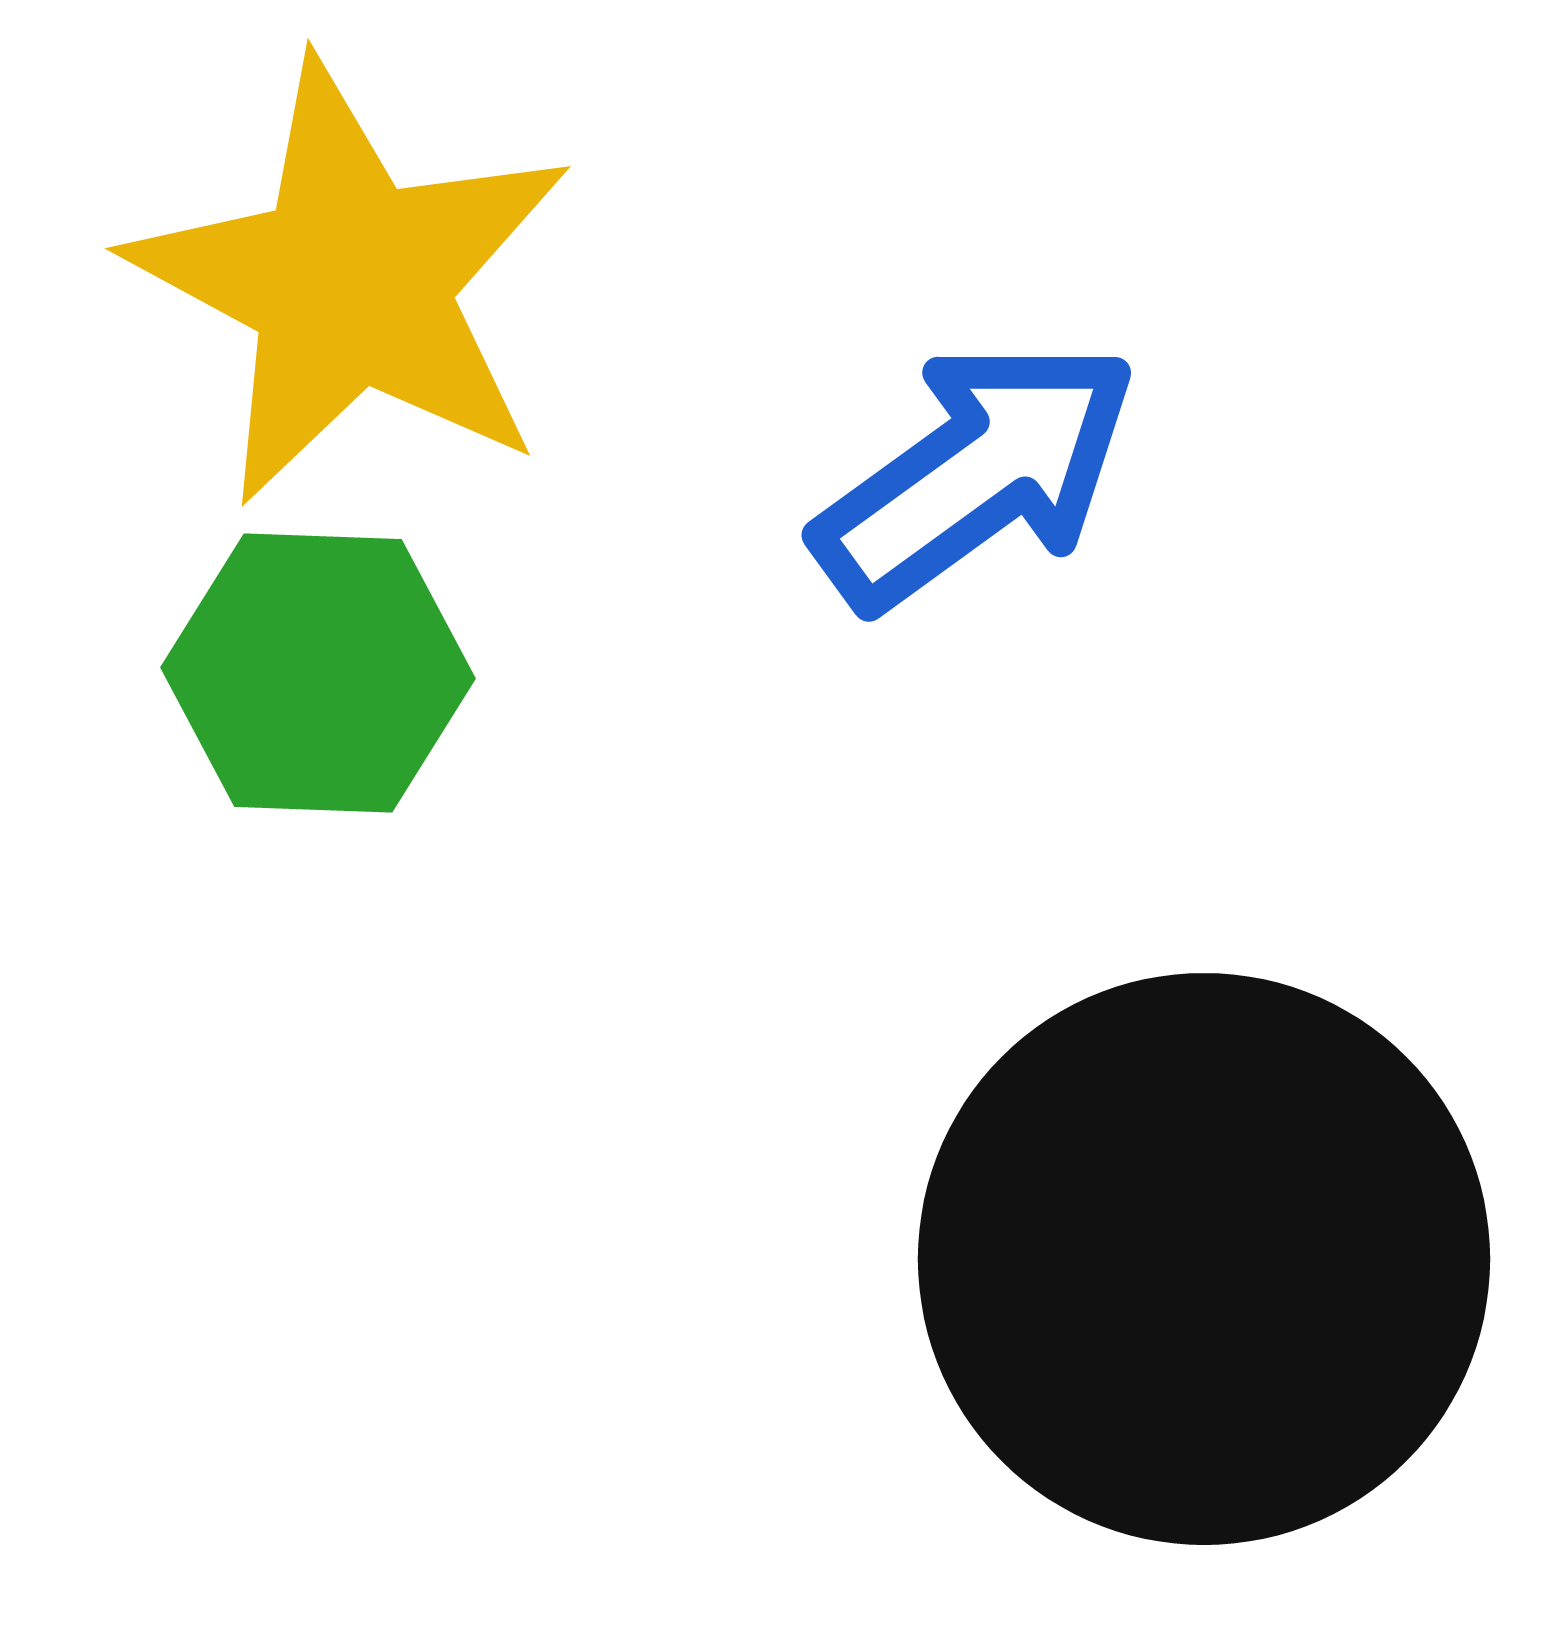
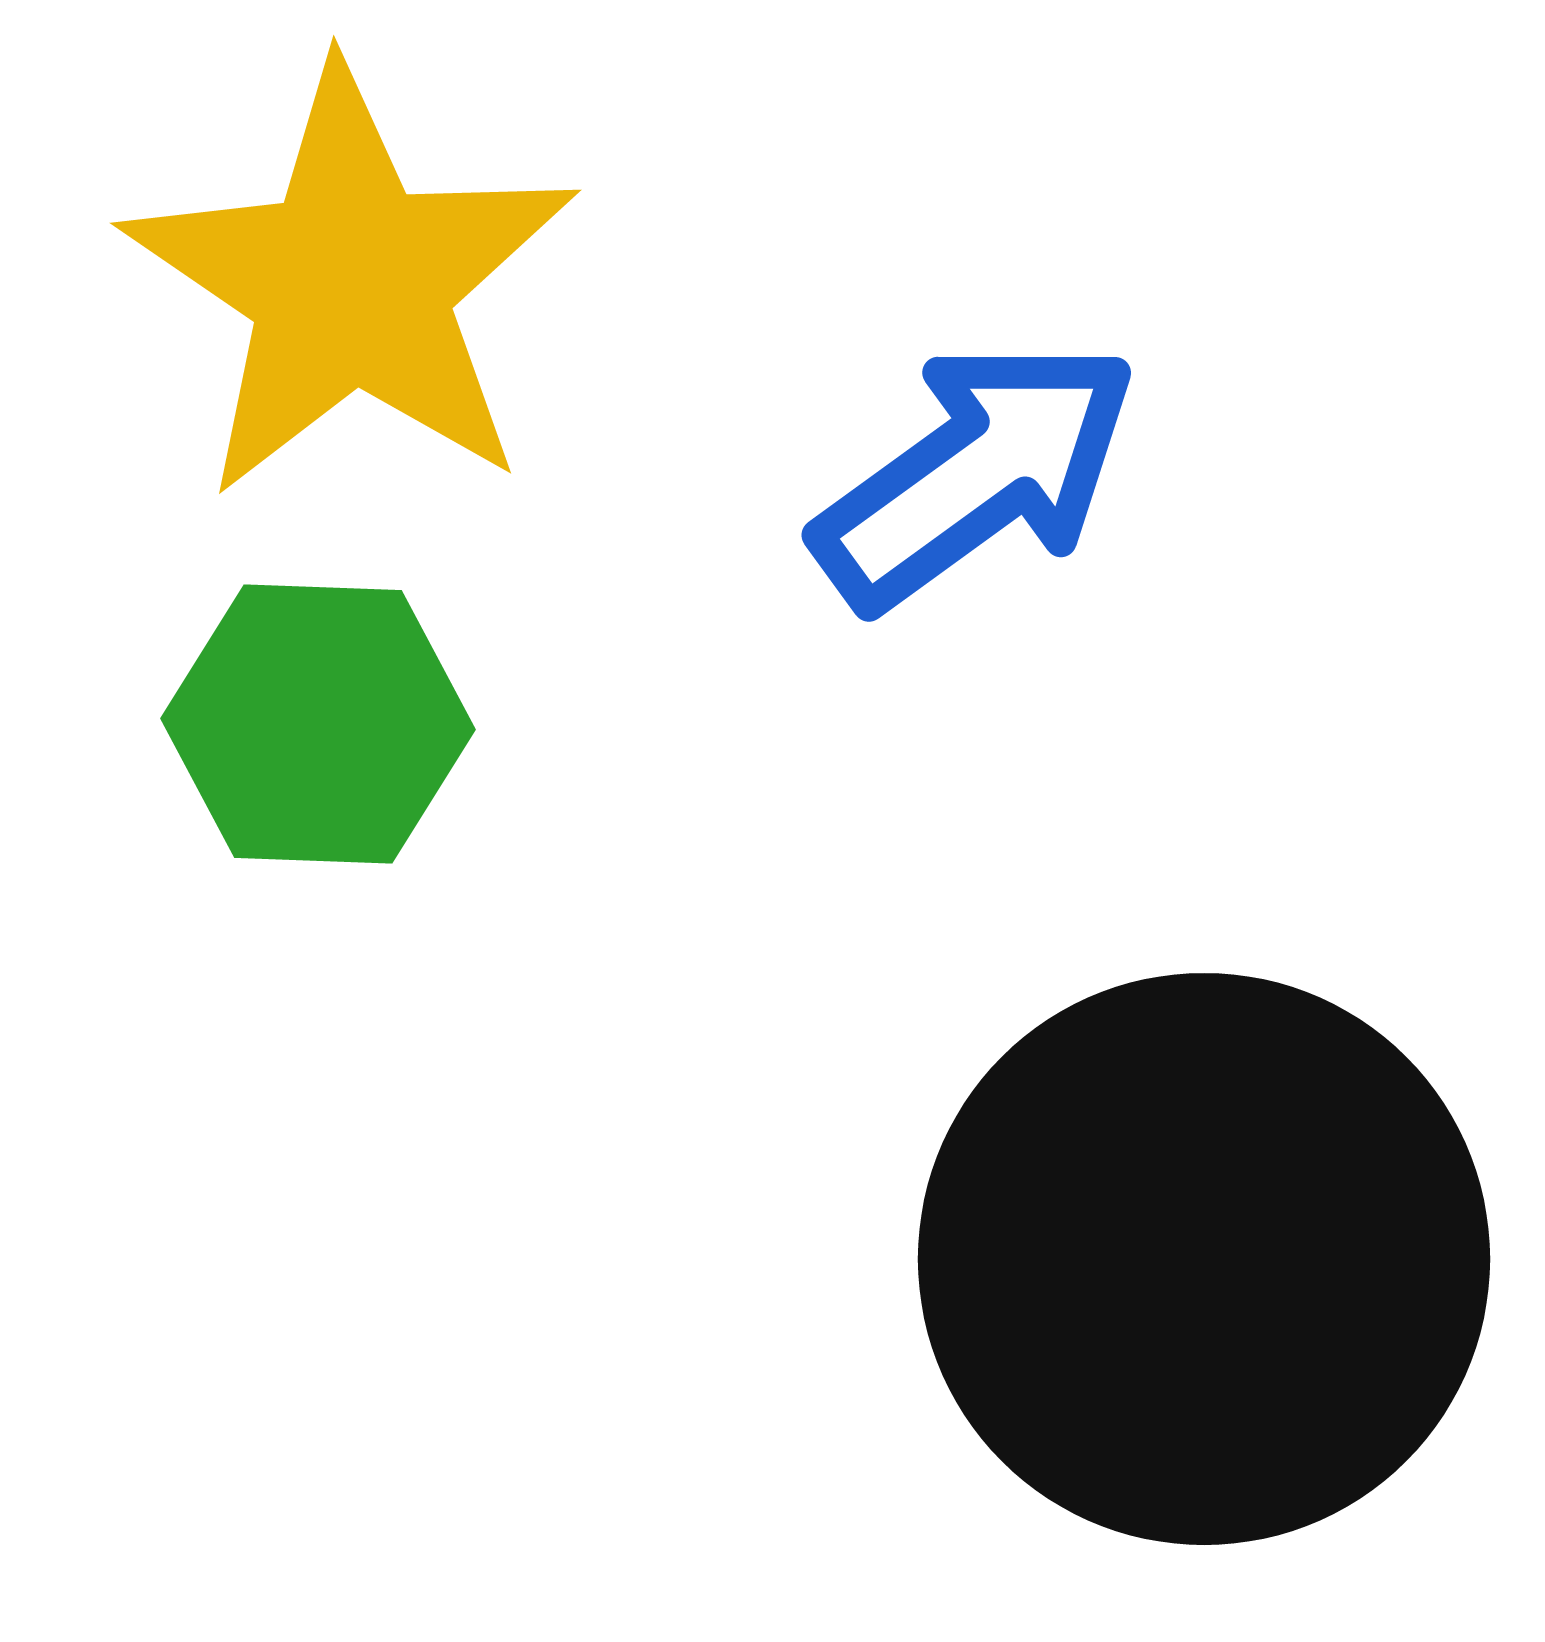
yellow star: rotated 6 degrees clockwise
green hexagon: moved 51 px down
